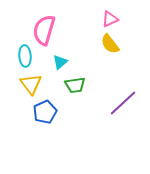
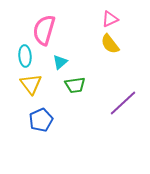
blue pentagon: moved 4 px left, 8 px down
